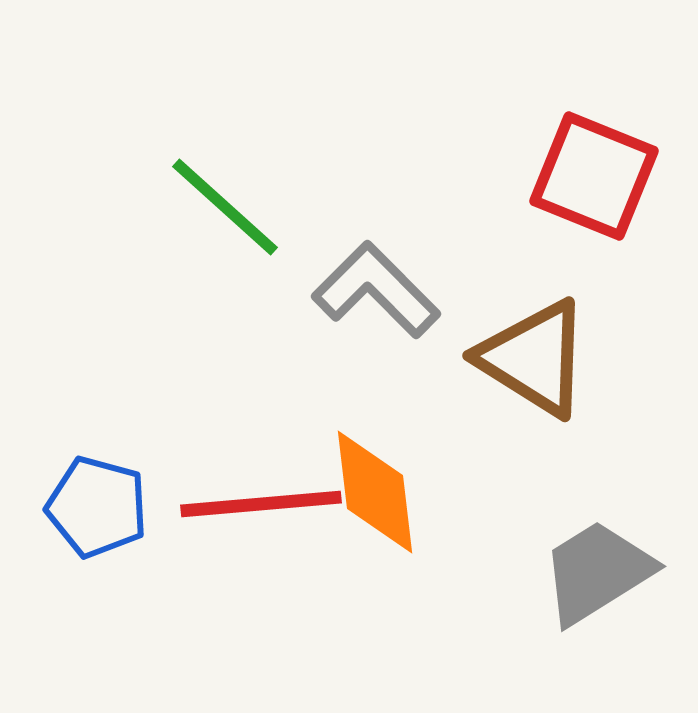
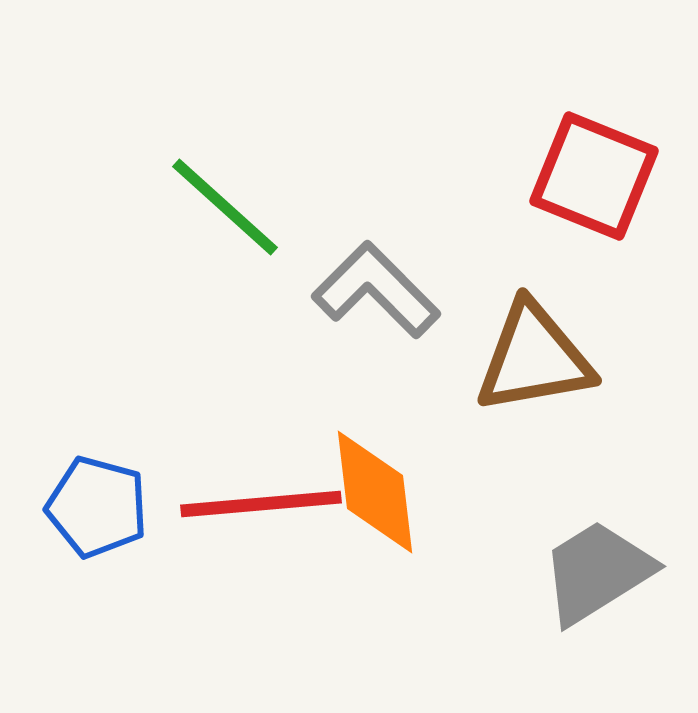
brown triangle: rotated 42 degrees counterclockwise
